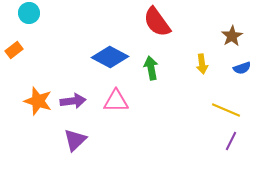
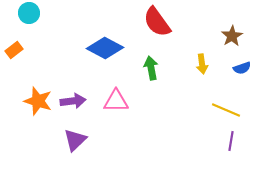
blue diamond: moved 5 px left, 9 px up
purple line: rotated 18 degrees counterclockwise
